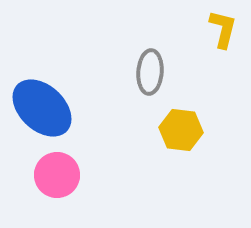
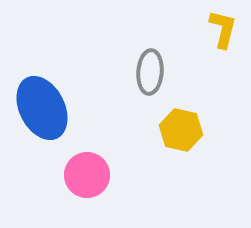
blue ellipse: rotated 20 degrees clockwise
yellow hexagon: rotated 6 degrees clockwise
pink circle: moved 30 px right
